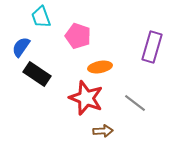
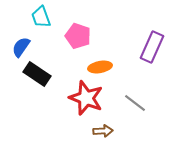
purple rectangle: rotated 8 degrees clockwise
